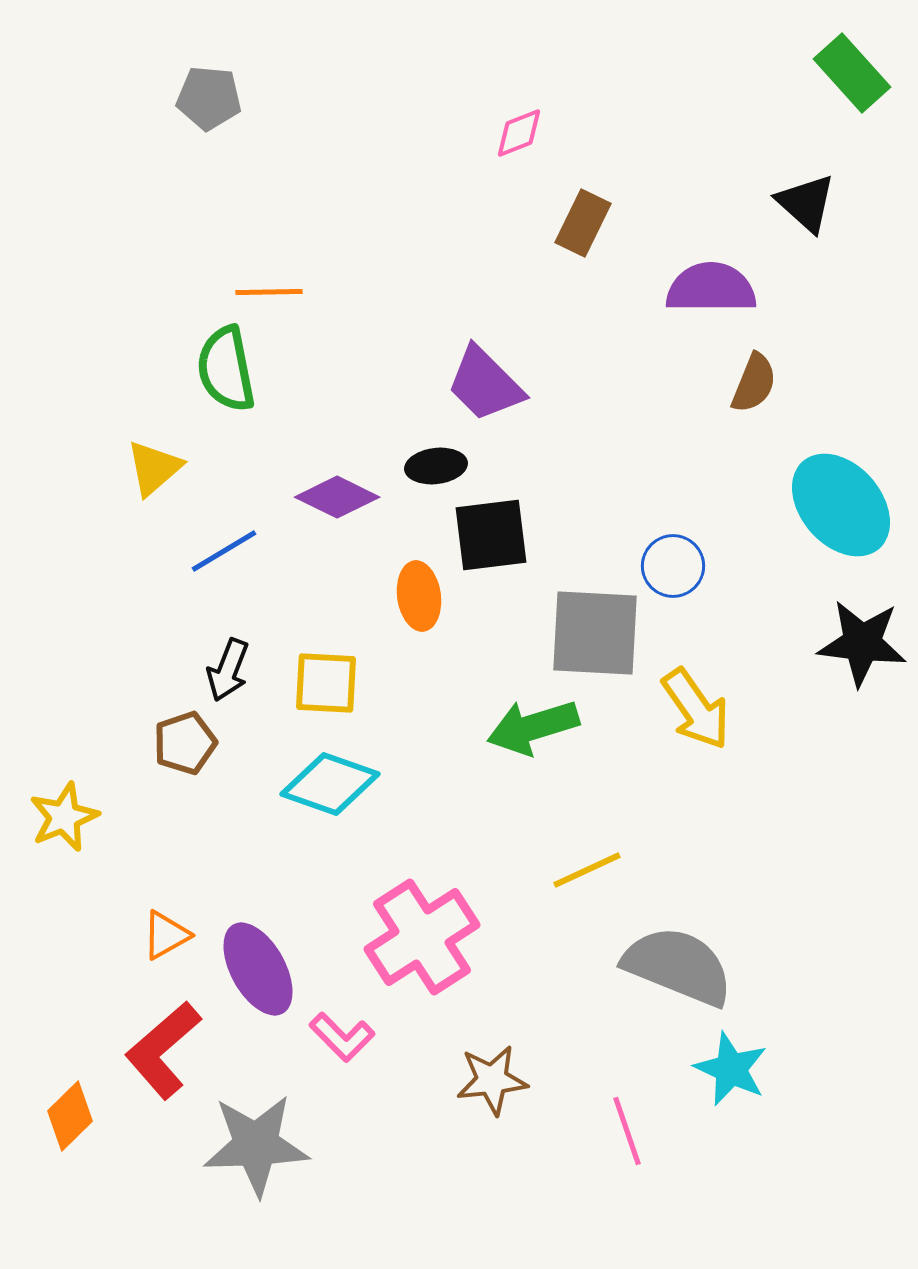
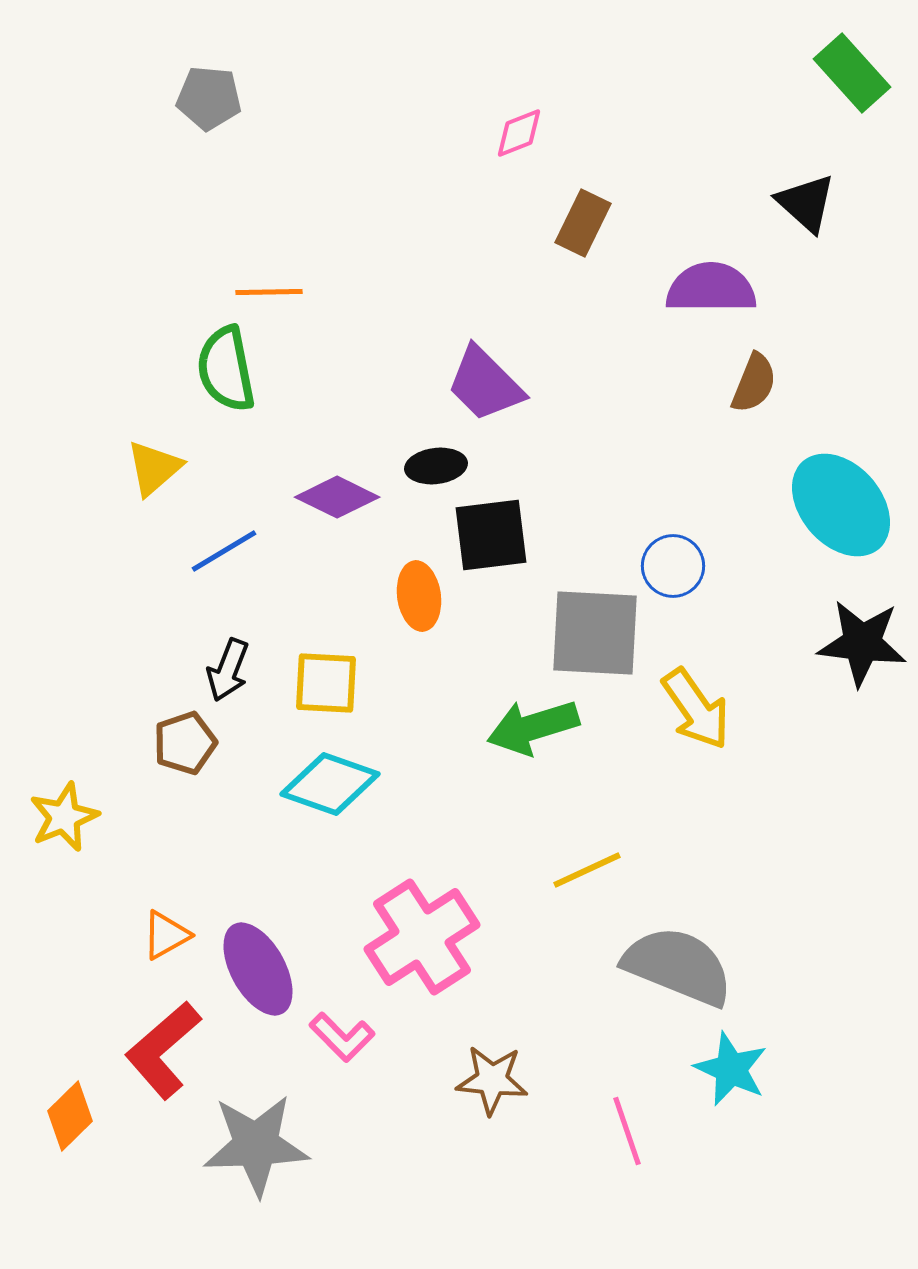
brown star: rotated 12 degrees clockwise
